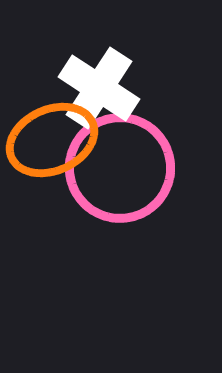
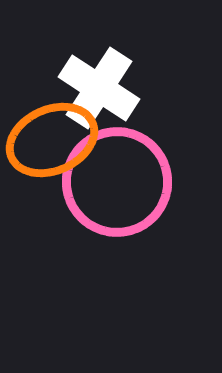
pink circle: moved 3 px left, 14 px down
